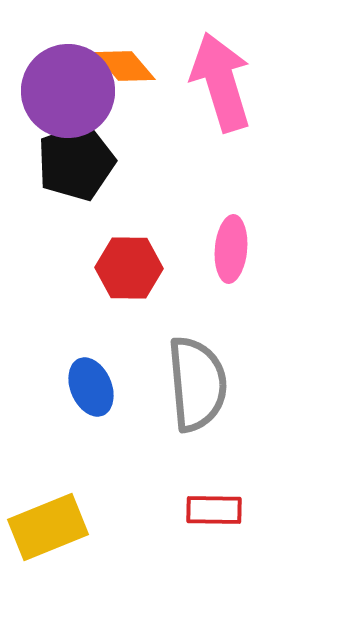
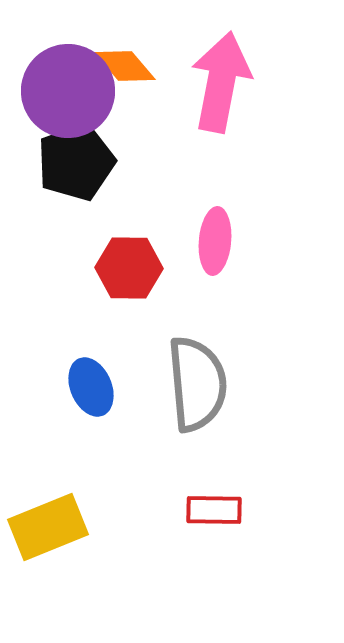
pink arrow: rotated 28 degrees clockwise
pink ellipse: moved 16 px left, 8 px up
